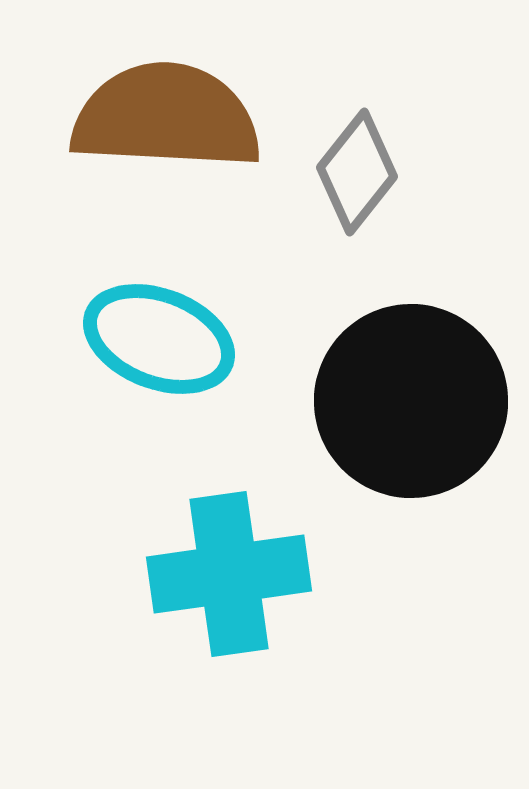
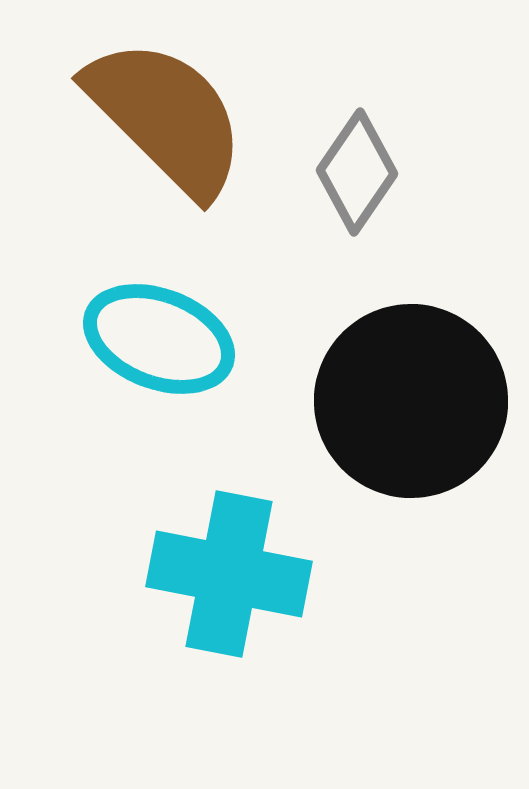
brown semicircle: rotated 42 degrees clockwise
gray diamond: rotated 4 degrees counterclockwise
cyan cross: rotated 19 degrees clockwise
